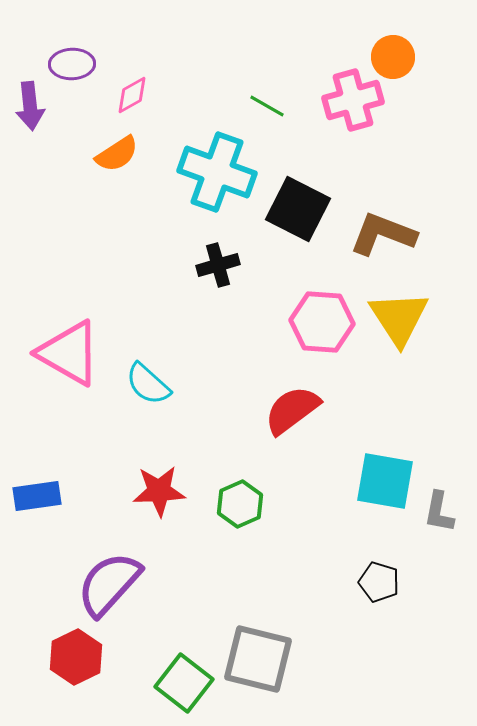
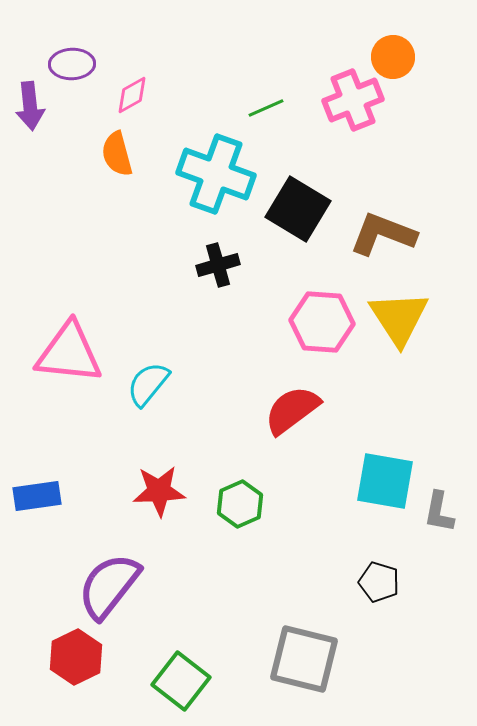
pink cross: rotated 6 degrees counterclockwise
green line: moved 1 px left, 2 px down; rotated 54 degrees counterclockwise
orange semicircle: rotated 108 degrees clockwise
cyan cross: moved 1 px left, 2 px down
black square: rotated 4 degrees clockwise
pink triangle: rotated 24 degrees counterclockwise
cyan semicircle: rotated 87 degrees clockwise
purple semicircle: moved 2 px down; rotated 4 degrees counterclockwise
gray square: moved 46 px right
green square: moved 3 px left, 2 px up
